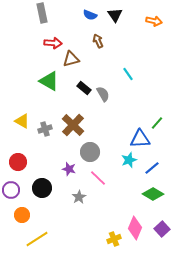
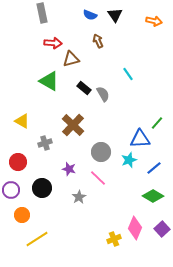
gray cross: moved 14 px down
gray circle: moved 11 px right
blue line: moved 2 px right
green diamond: moved 2 px down
